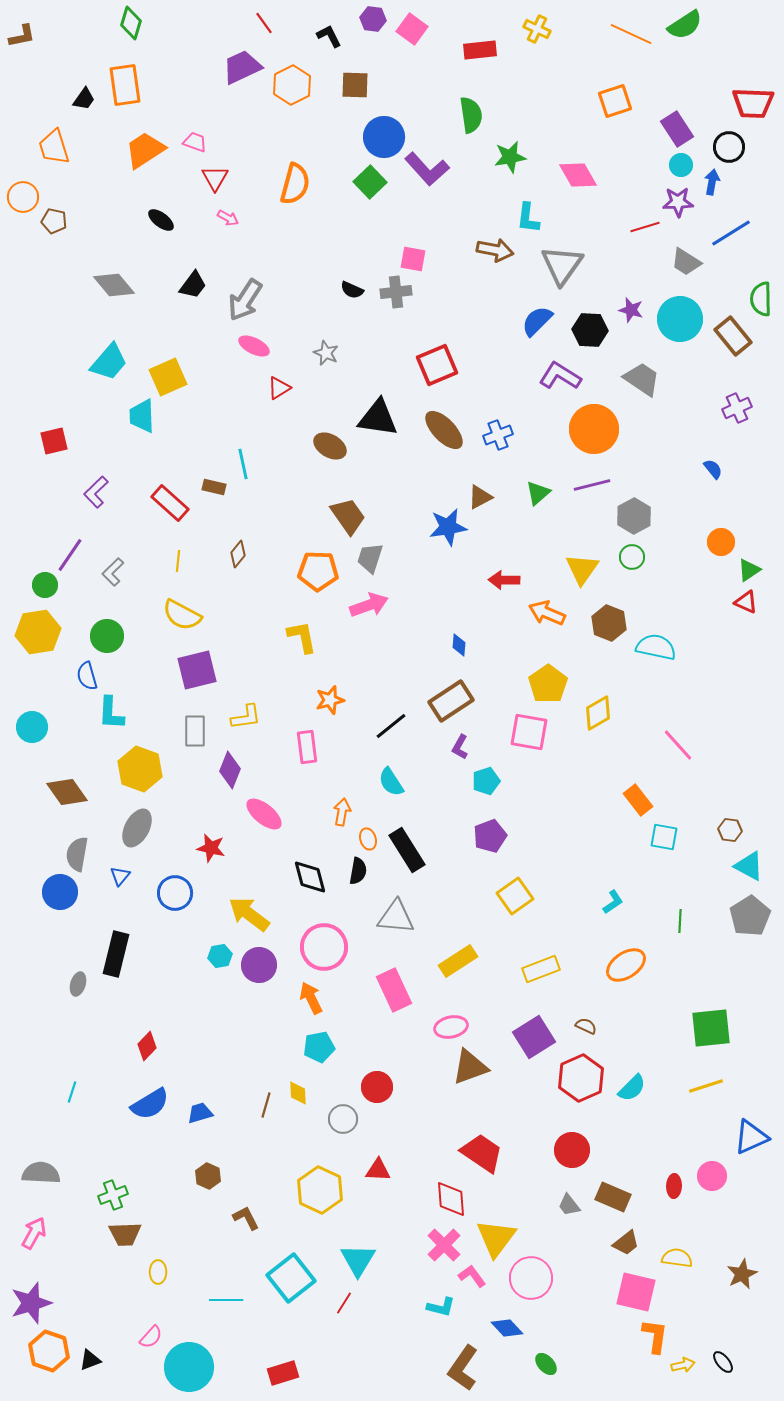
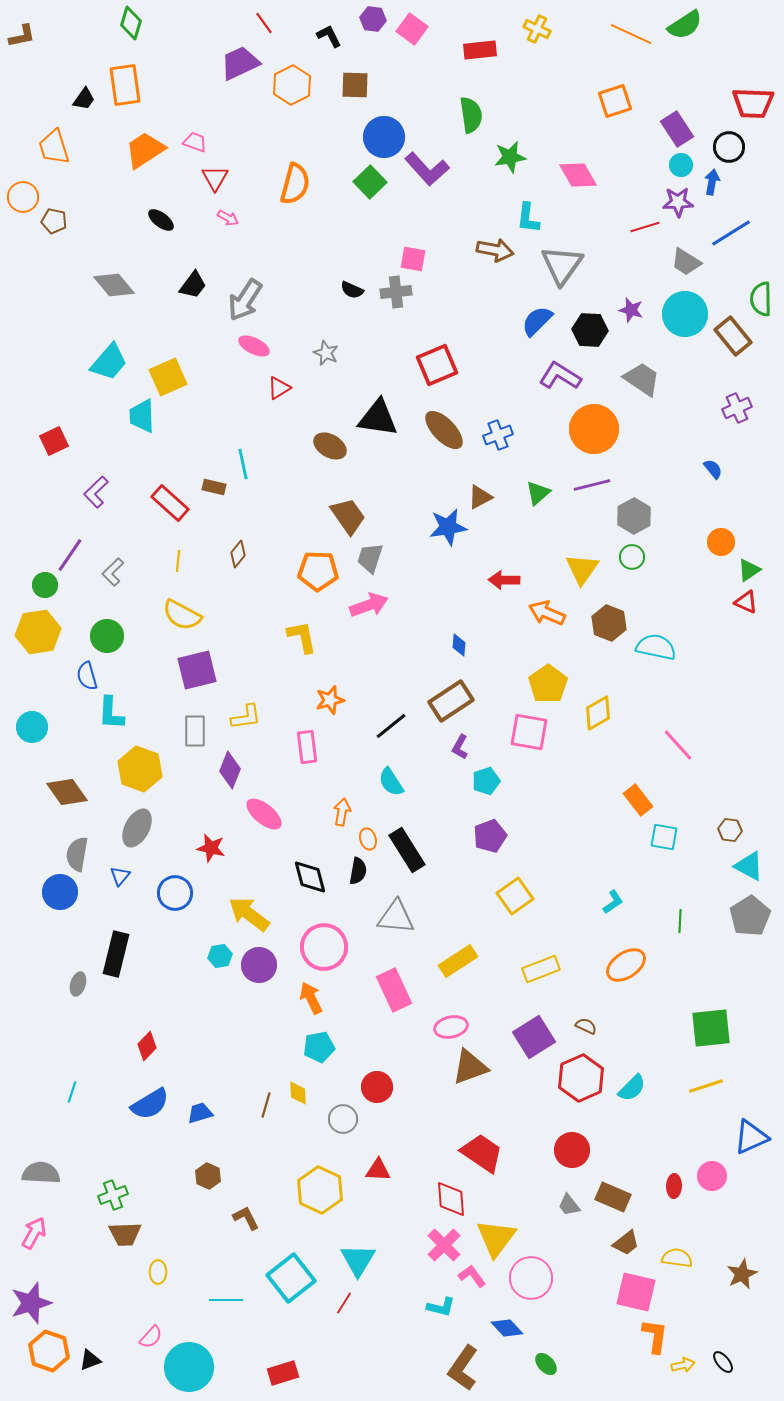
purple trapezoid at (242, 67): moved 2 px left, 4 px up
cyan circle at (680, 319): moved 5 px right, 5 px up
red square at (54, 441): rotated 12 degrees counterclockwise
